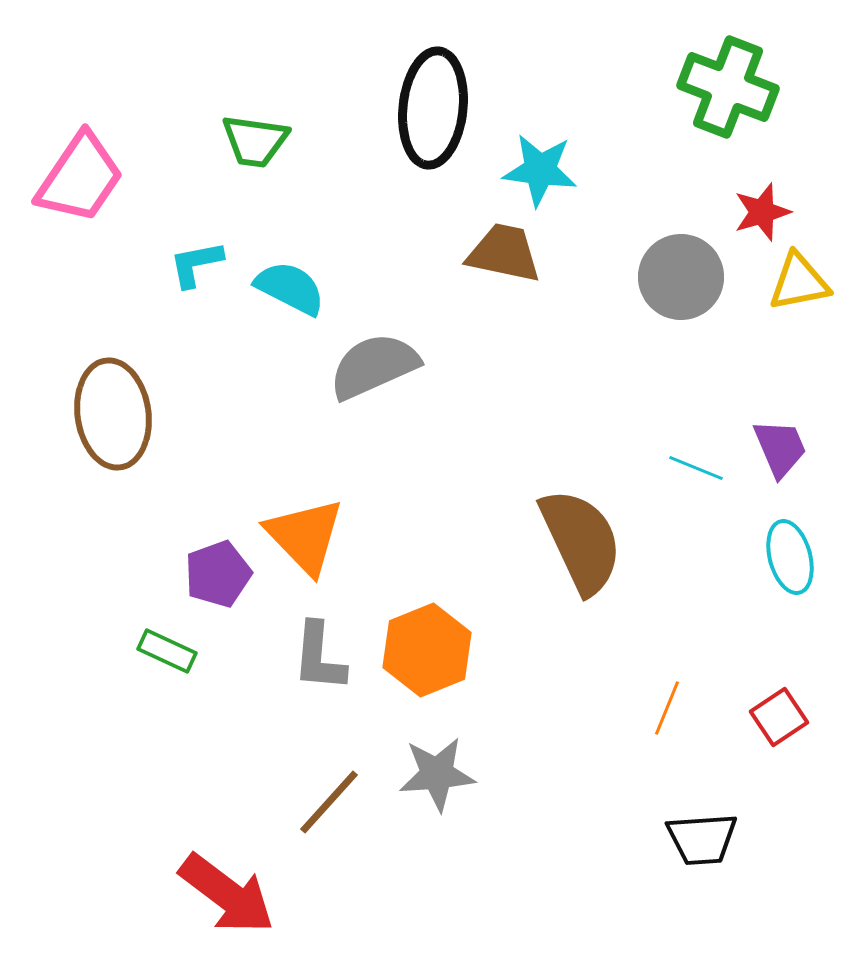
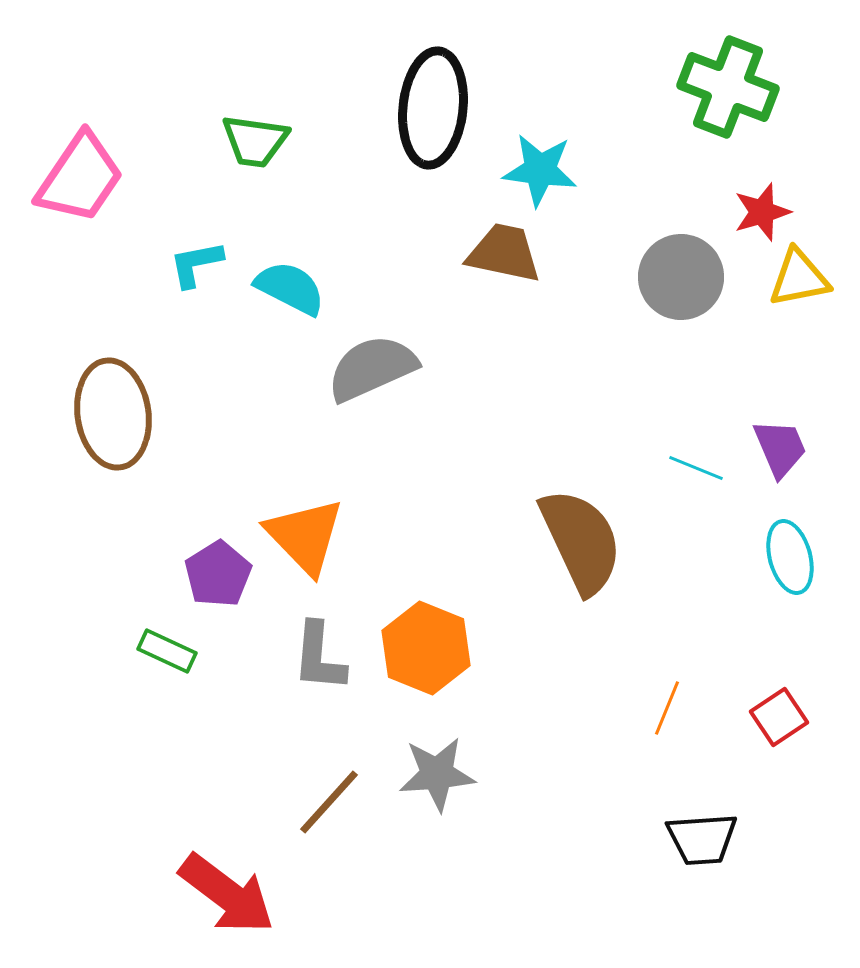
yellow triangle: moved 4 px up
gray semicircle: moved 2 px left, 2 px down
purple pentagon: rotated 12 degrees counterclockwise
orange hexagon: moved 1 px left, 2 px up; rotated 16 degrees counterclockwise
